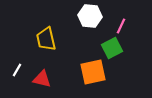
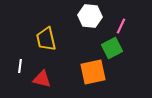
white line: moved 3 px right, 4 px up; rotated 24 degrees counterclockwise
